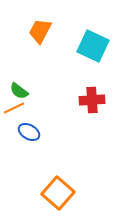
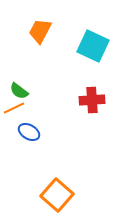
orange square: moved 1 px left, 2 px down
